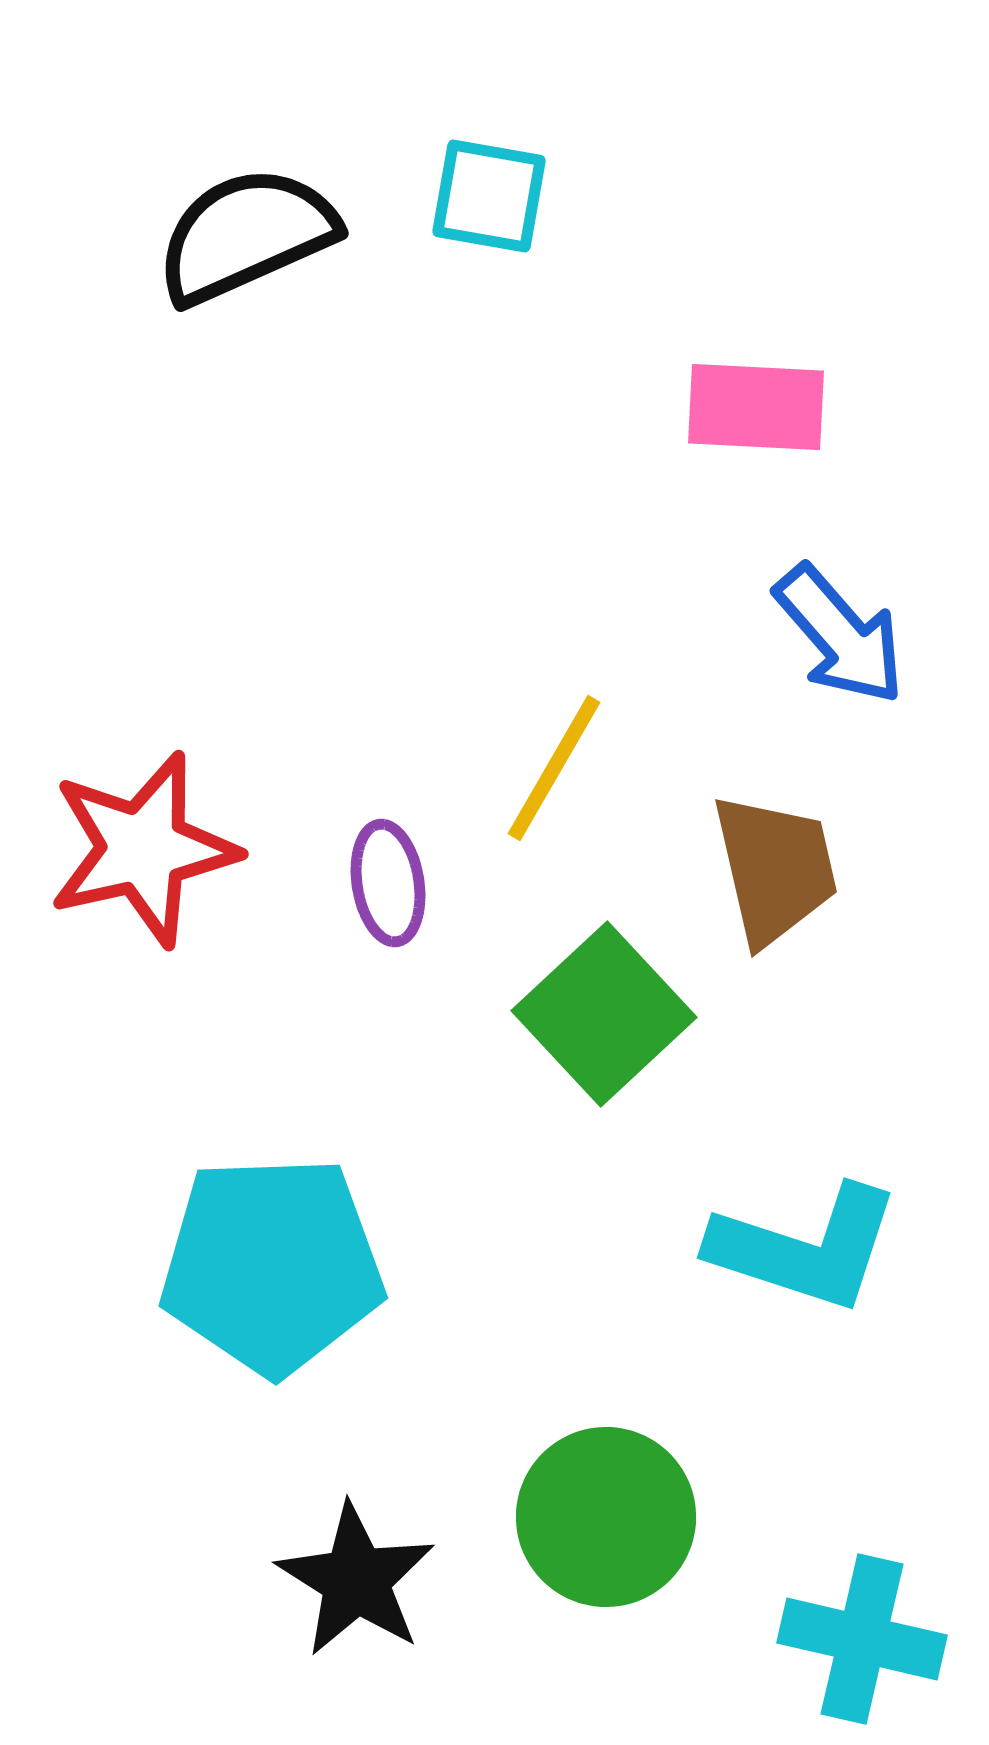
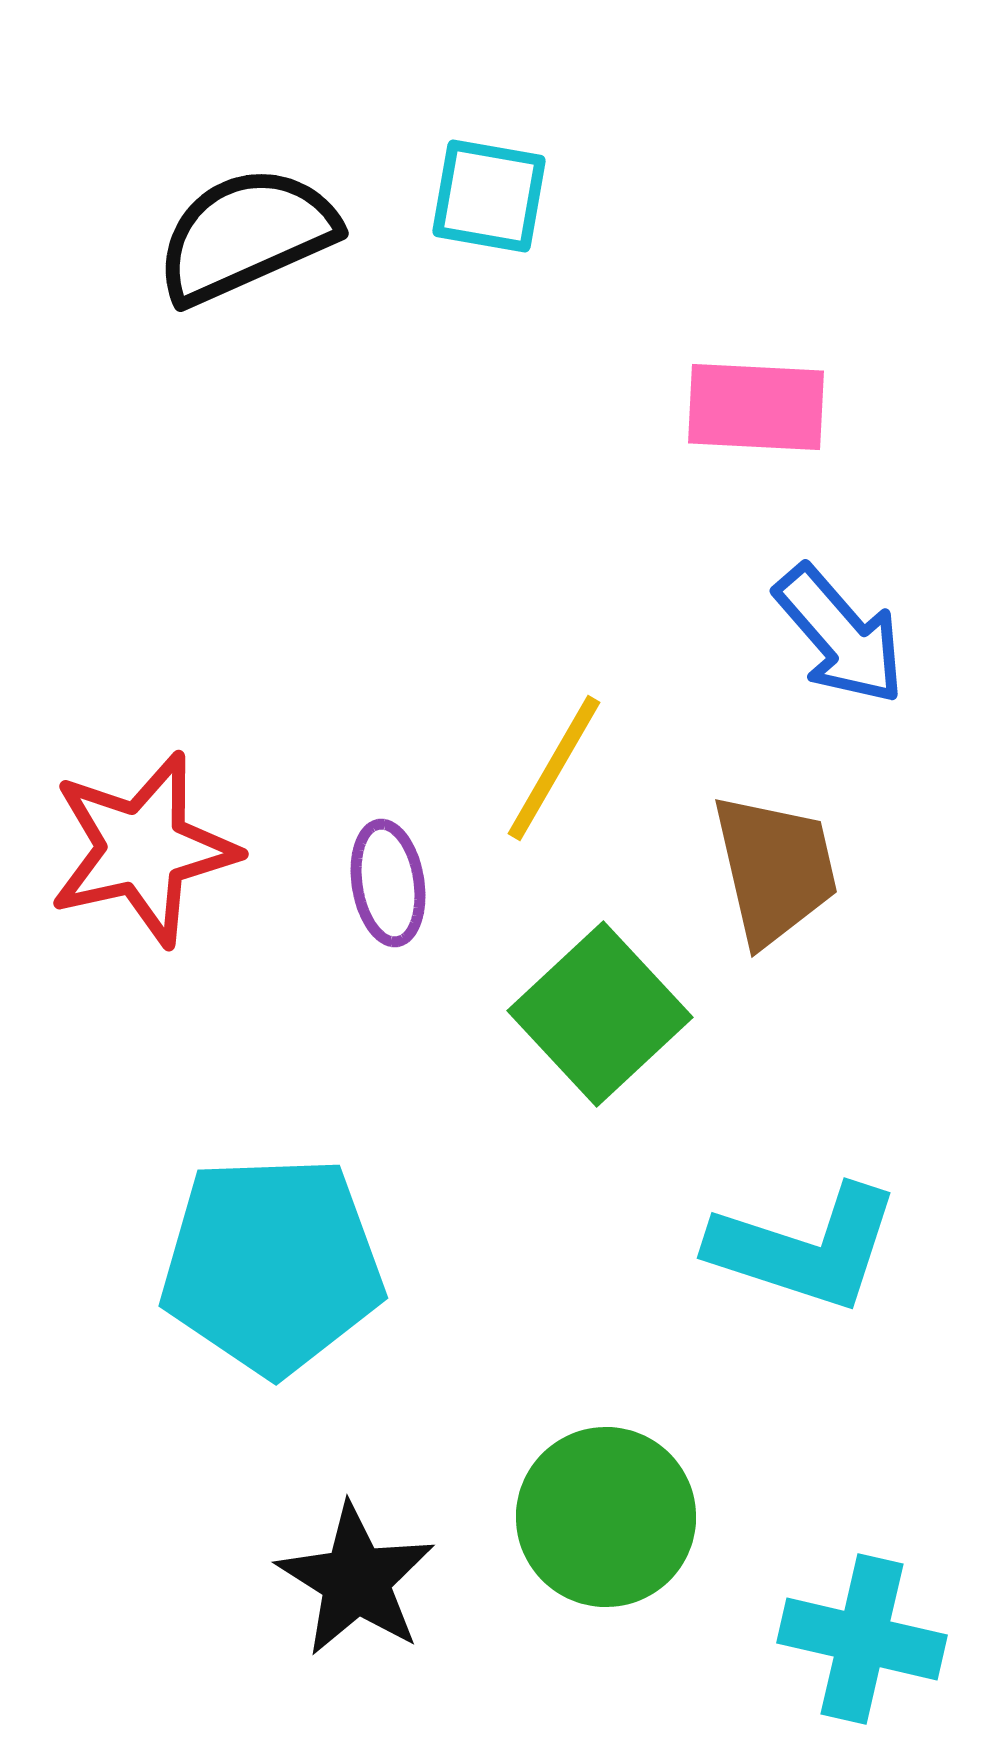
green square: moved 4 px left
